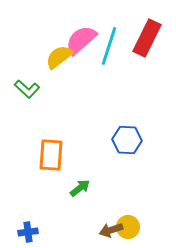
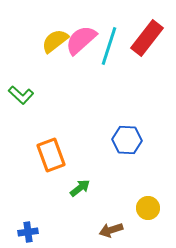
red rectangle: rotated 12 degrees clockwise
yellow semicircle: moved 4 px left, 16 px up
green L-shape: moved 6 px left, 6 px down
orange rectangle: rotated 24 degrees counterclockwise
yellow circle: moved 20 px right, 19 px up
